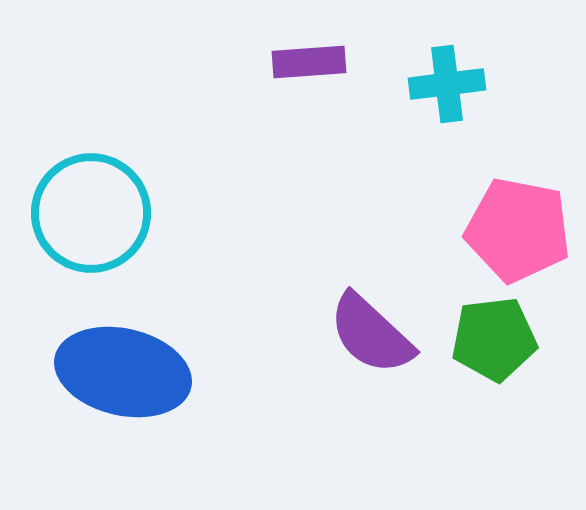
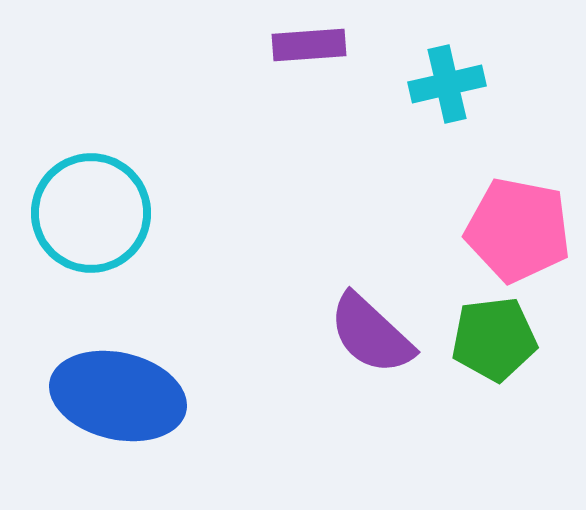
purple rectangle: moved 17 px up
cyan cross: rotated 6 degrees counterclockwise
blue ellipse: moved 5 px left, 24 px down
